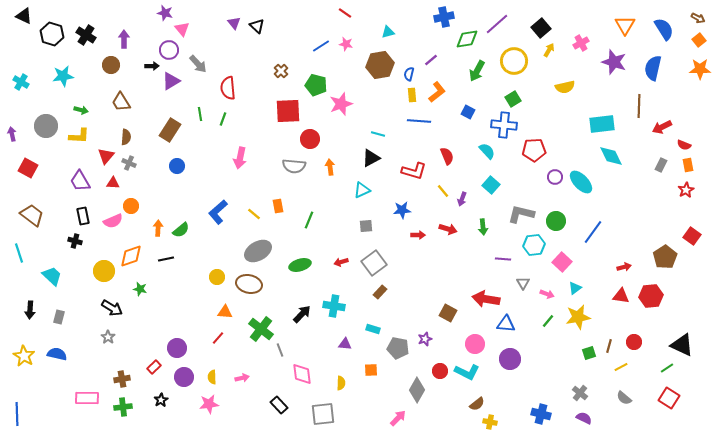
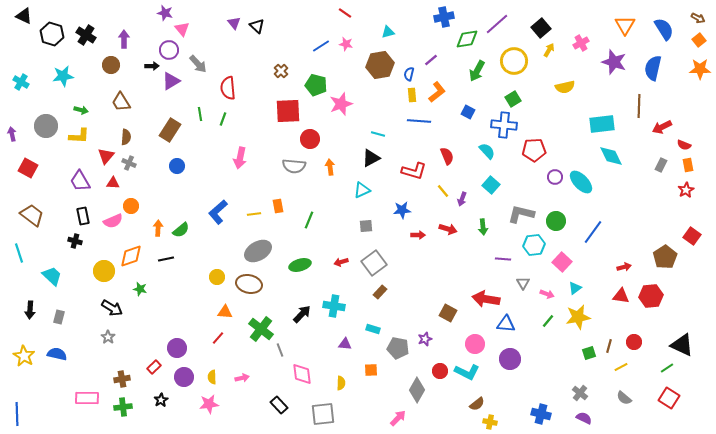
yellow line at (254, 214): rotated 48 degrees counterclockwise
